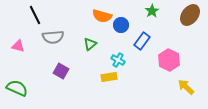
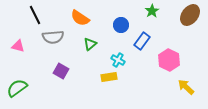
orange semicircle: moved 22 px left, 2 px down; rotated 18 degrees clockwise
green semicircle: rotated 60 degrees counterclockwise
